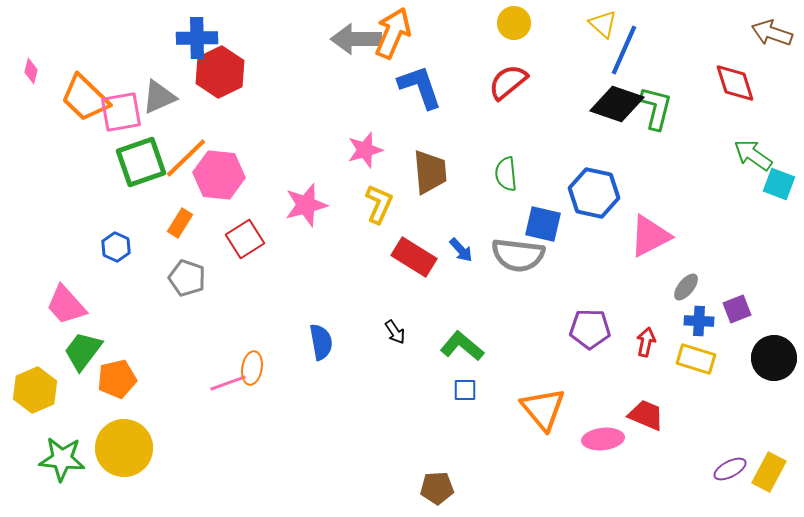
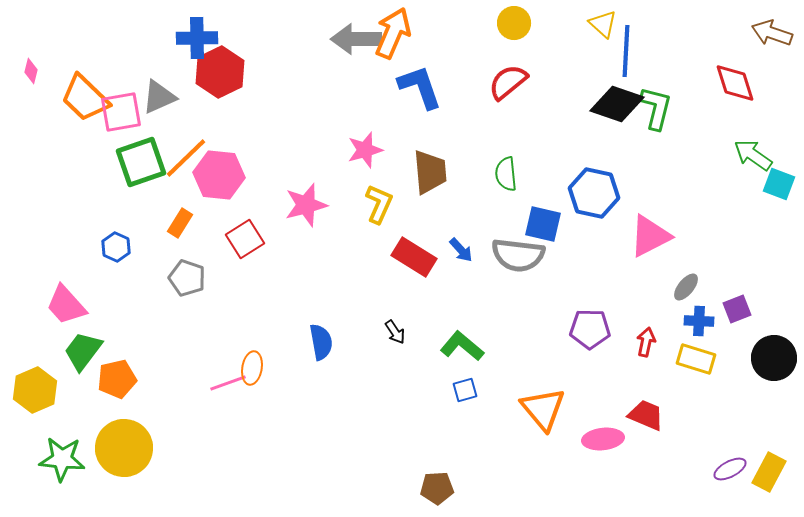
blue line at (624, 50): moved 2 px right, 1 px down; rotated 21 degrees counterclockwise
blue square at (465, 390): rotated 15 degrees counterclockwise
